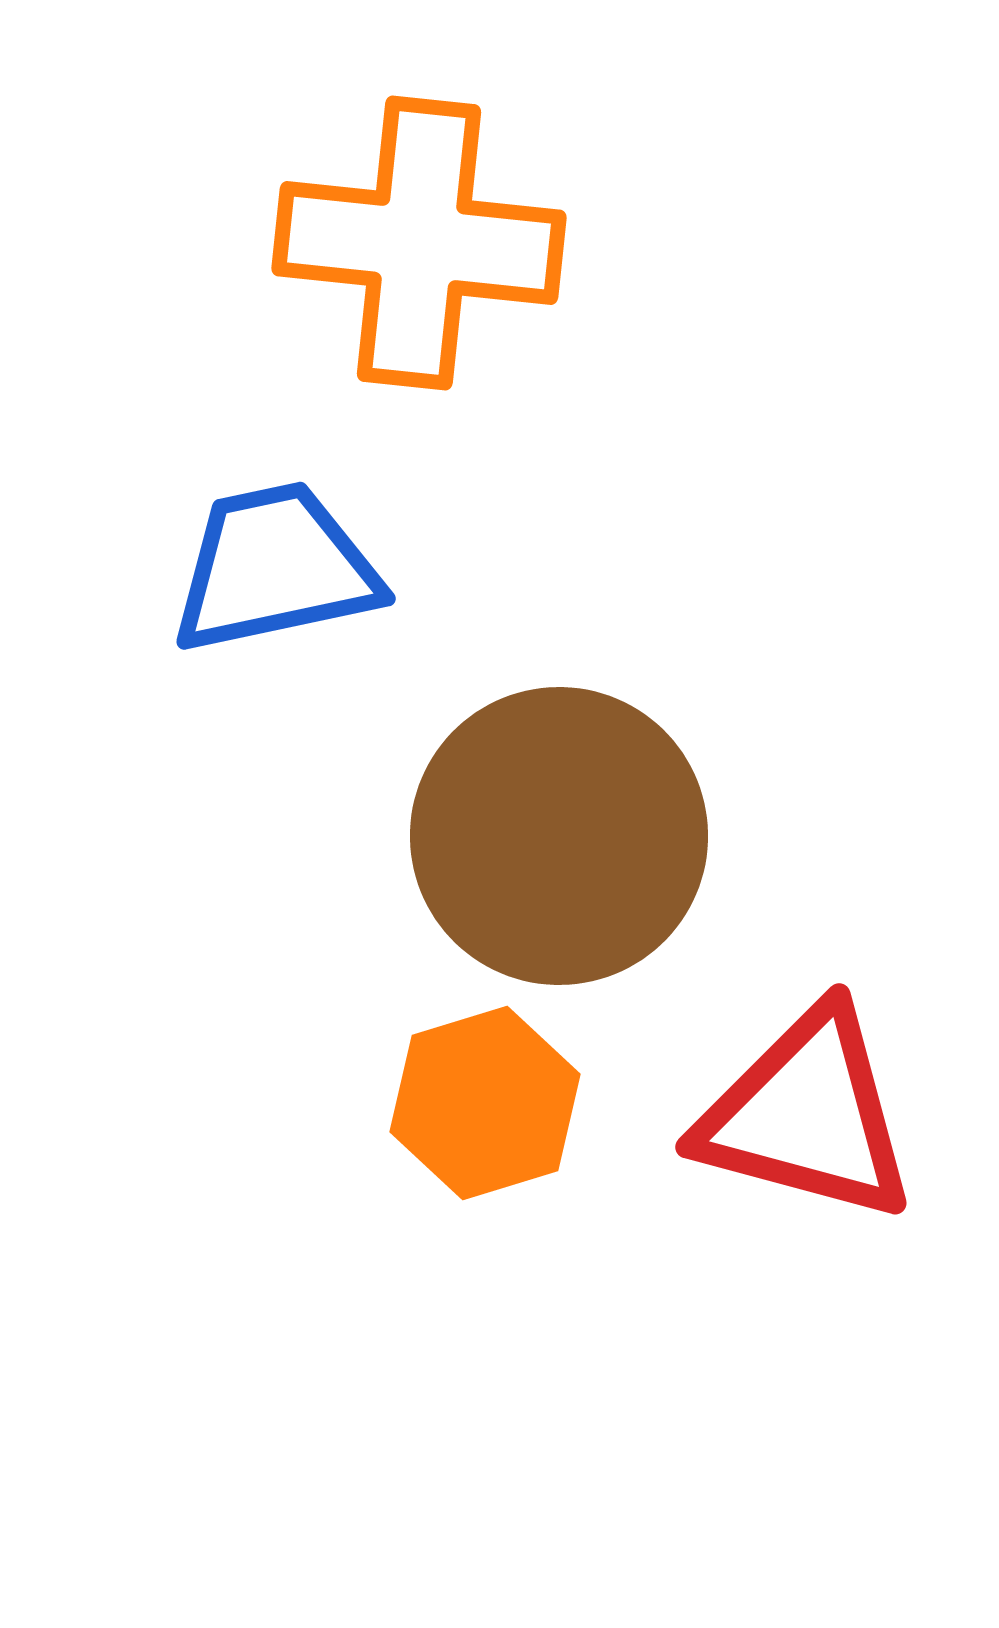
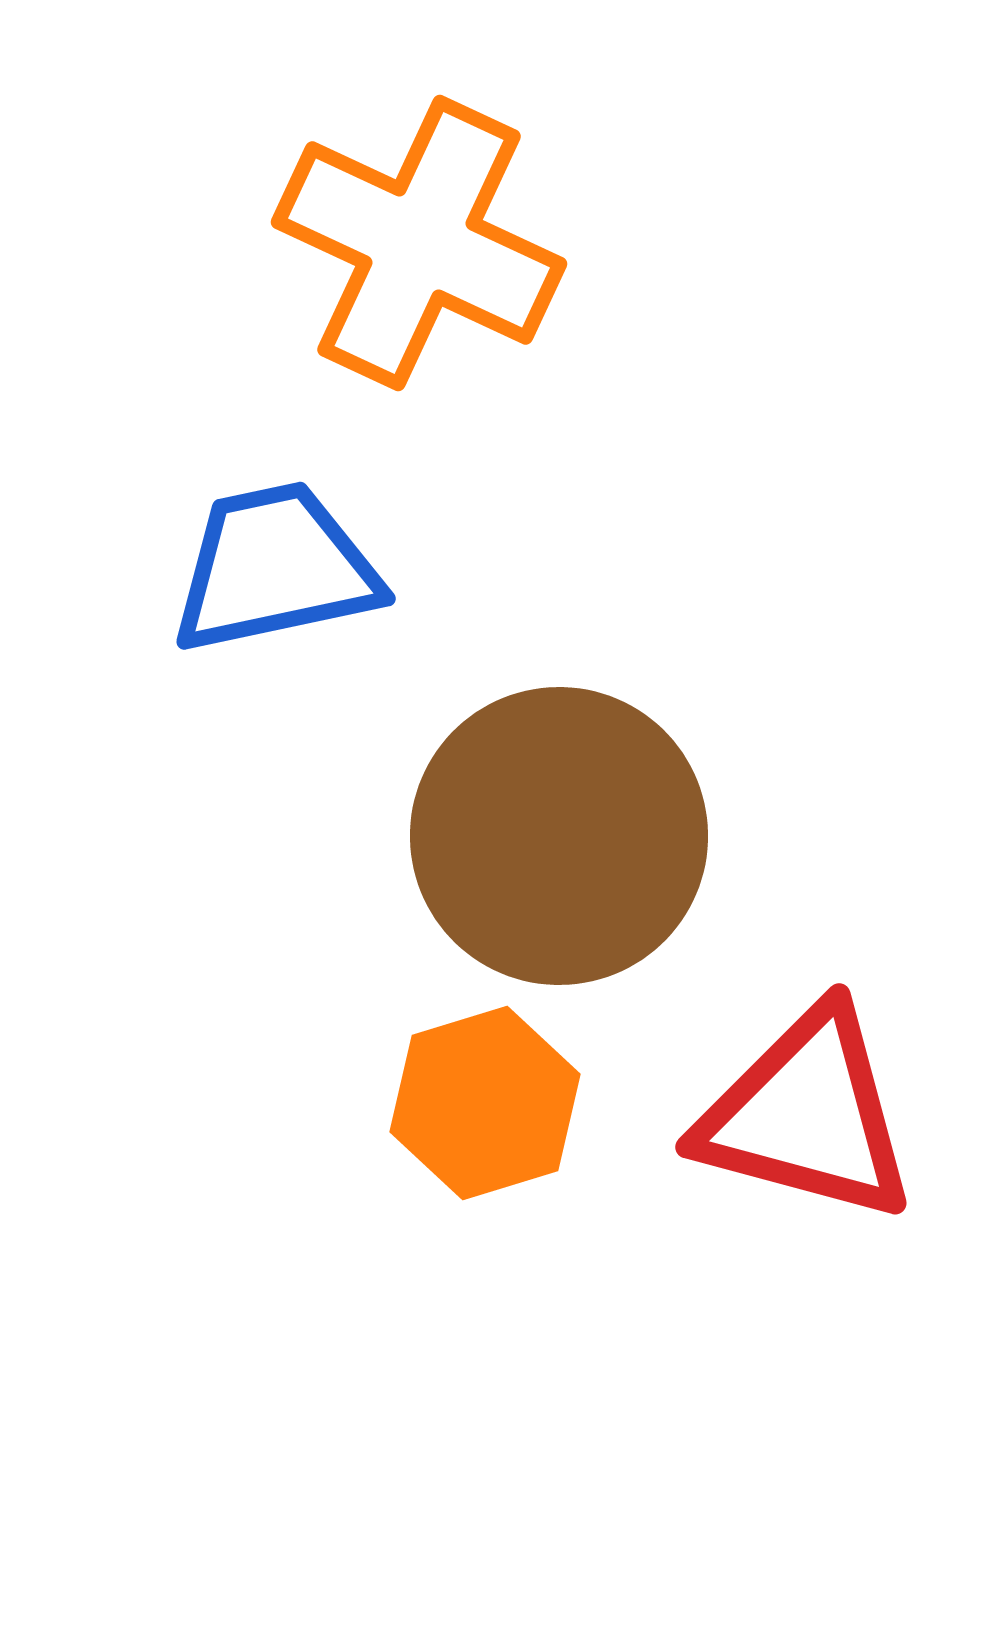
orange cross: rotated 19 degrees clockwise
